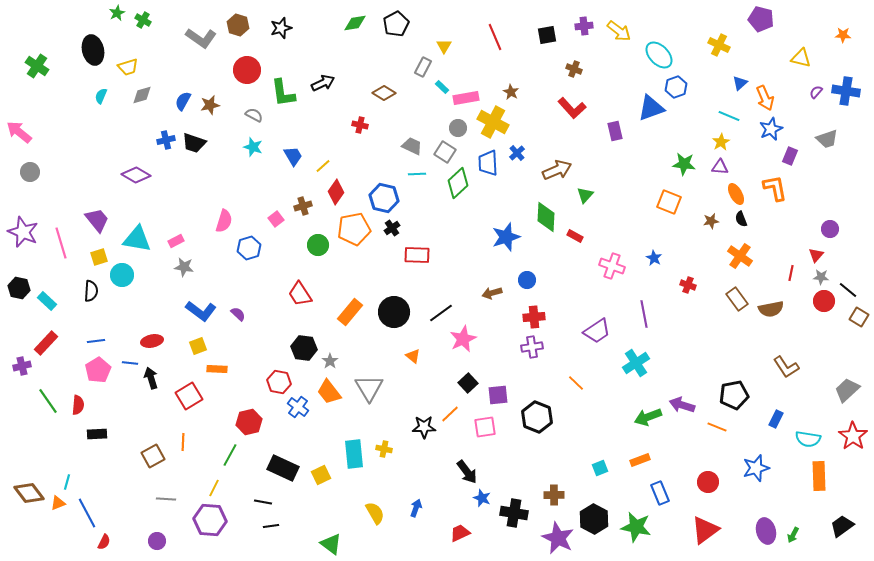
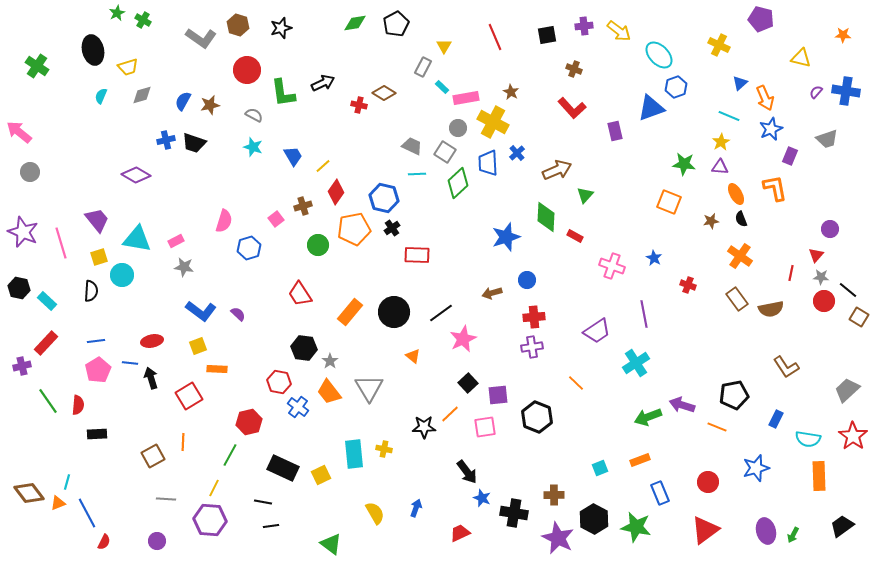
red cross at (360, 125): moved 1 px left, 20 px up
